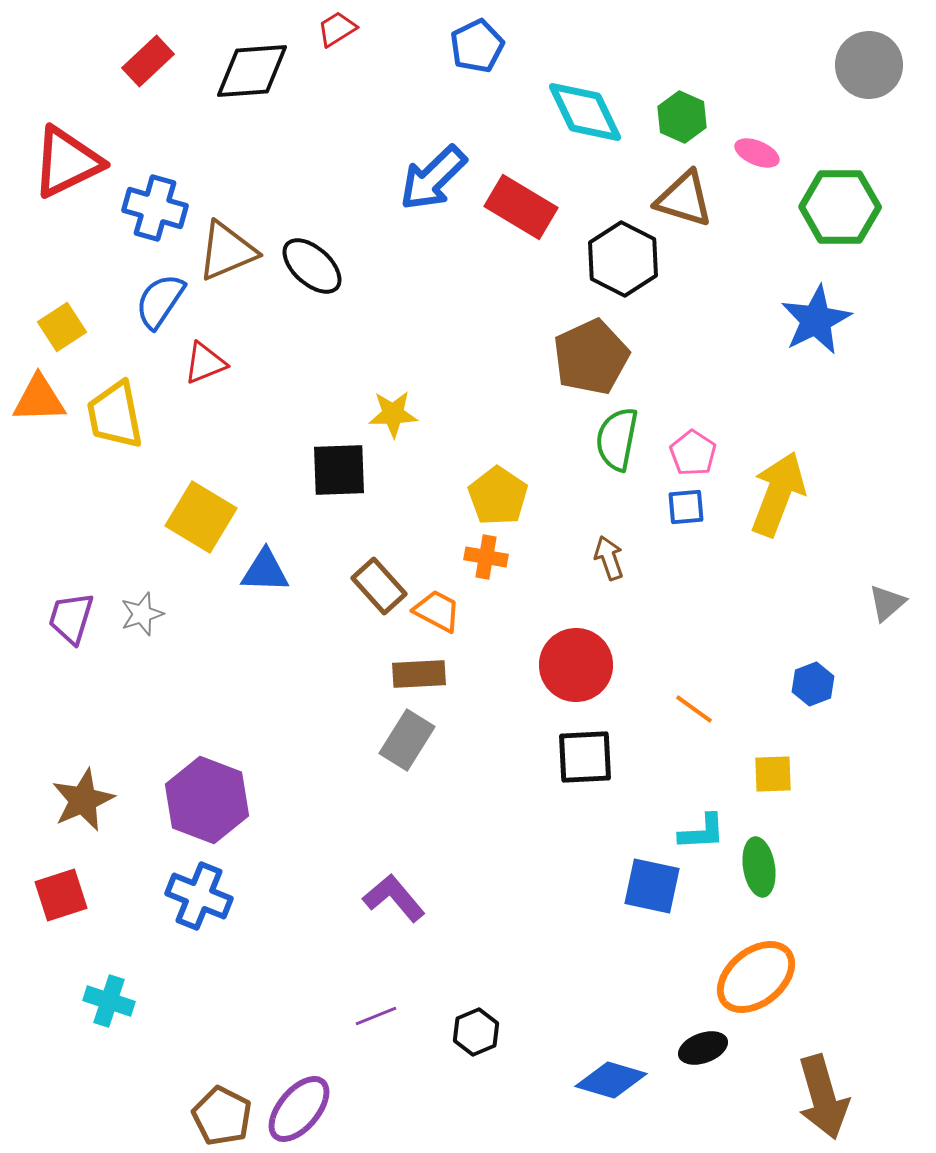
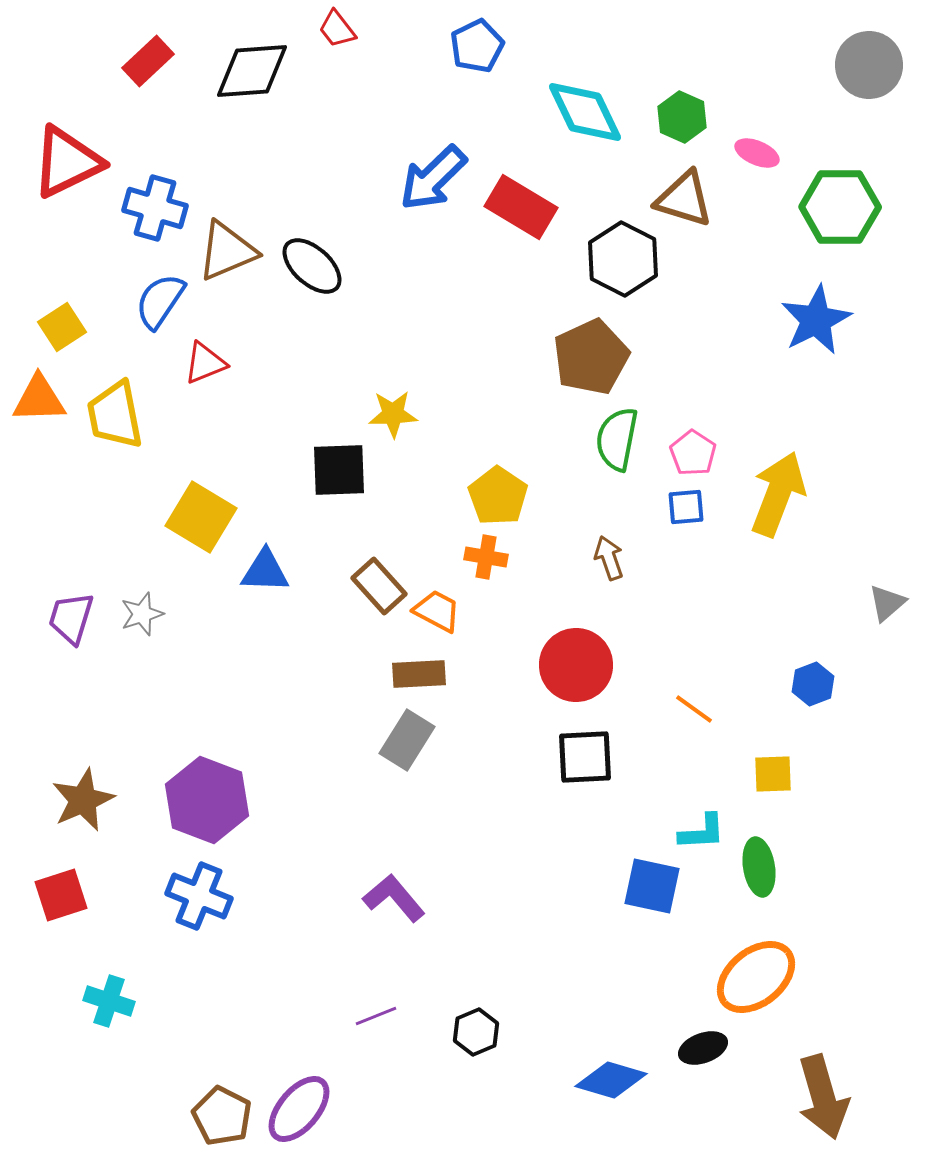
red trapezoid at (337, 29): rotated 96 degrees counterclockwise
